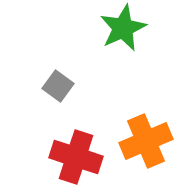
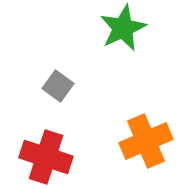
red cross: moved 30 px left
